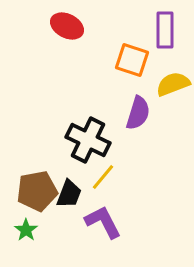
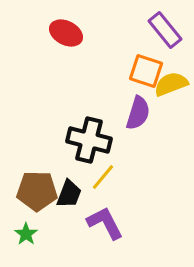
red ellipse: moved 1 px left, 7 px down
purple rectangle: rotated 39 degrees counterclockwise
orange square: moved 14 px right, 11 px down
yellow semicircle: moved 2 px left
black cross: moved 1 px right; rotated 12 degrees counterclockwise
brown pentagon: rotated 12 degrees clockwise
purple L-shape: moved 2 px right, 1 px down
green star: moved 4 px down
